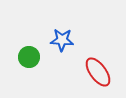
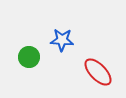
red ellipse: rotated 8 degrees counterclockwise
